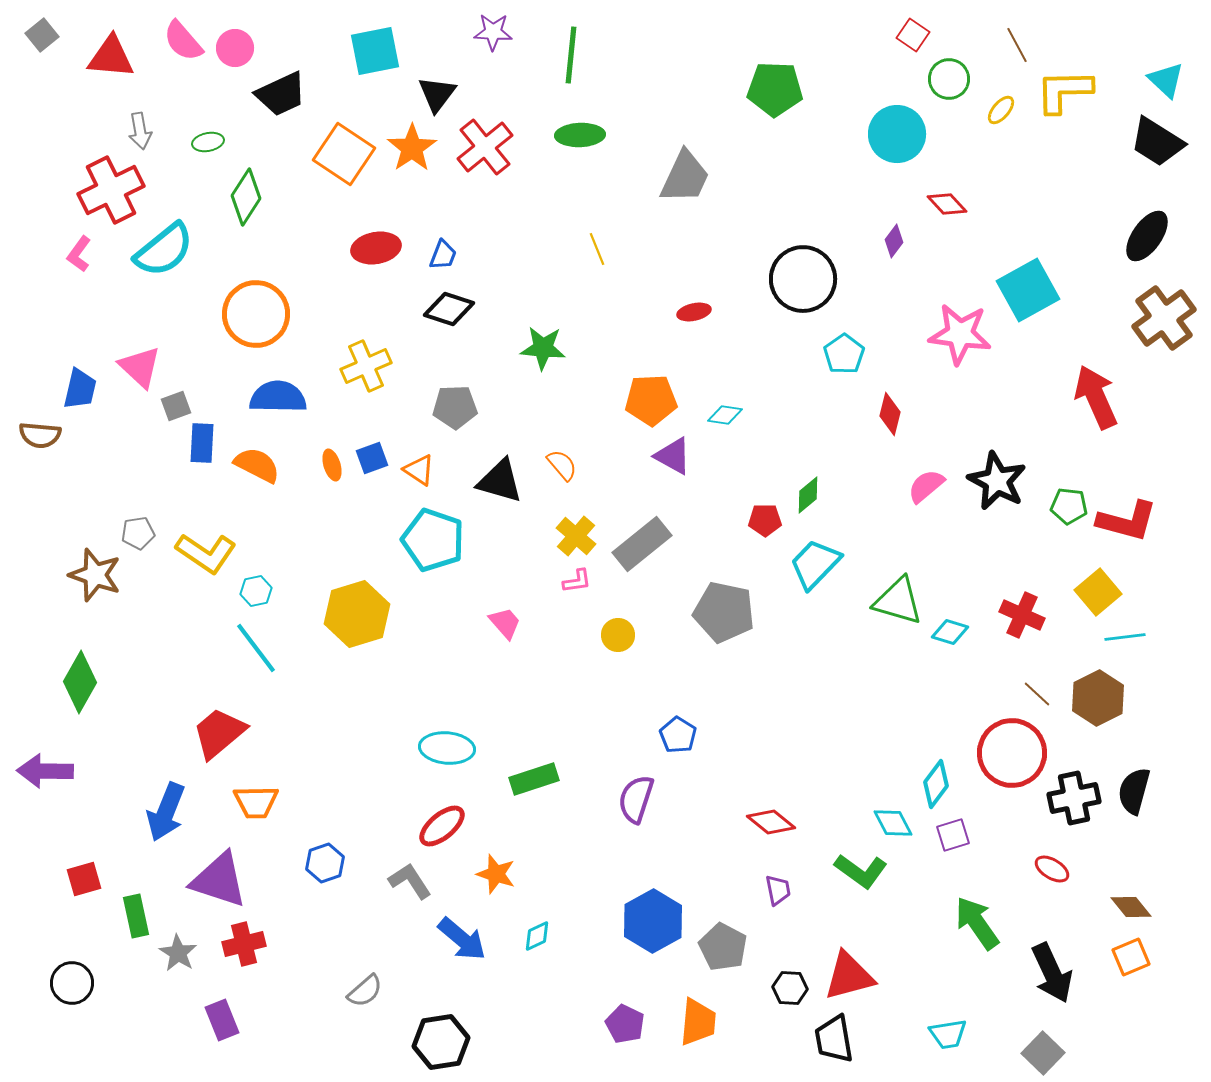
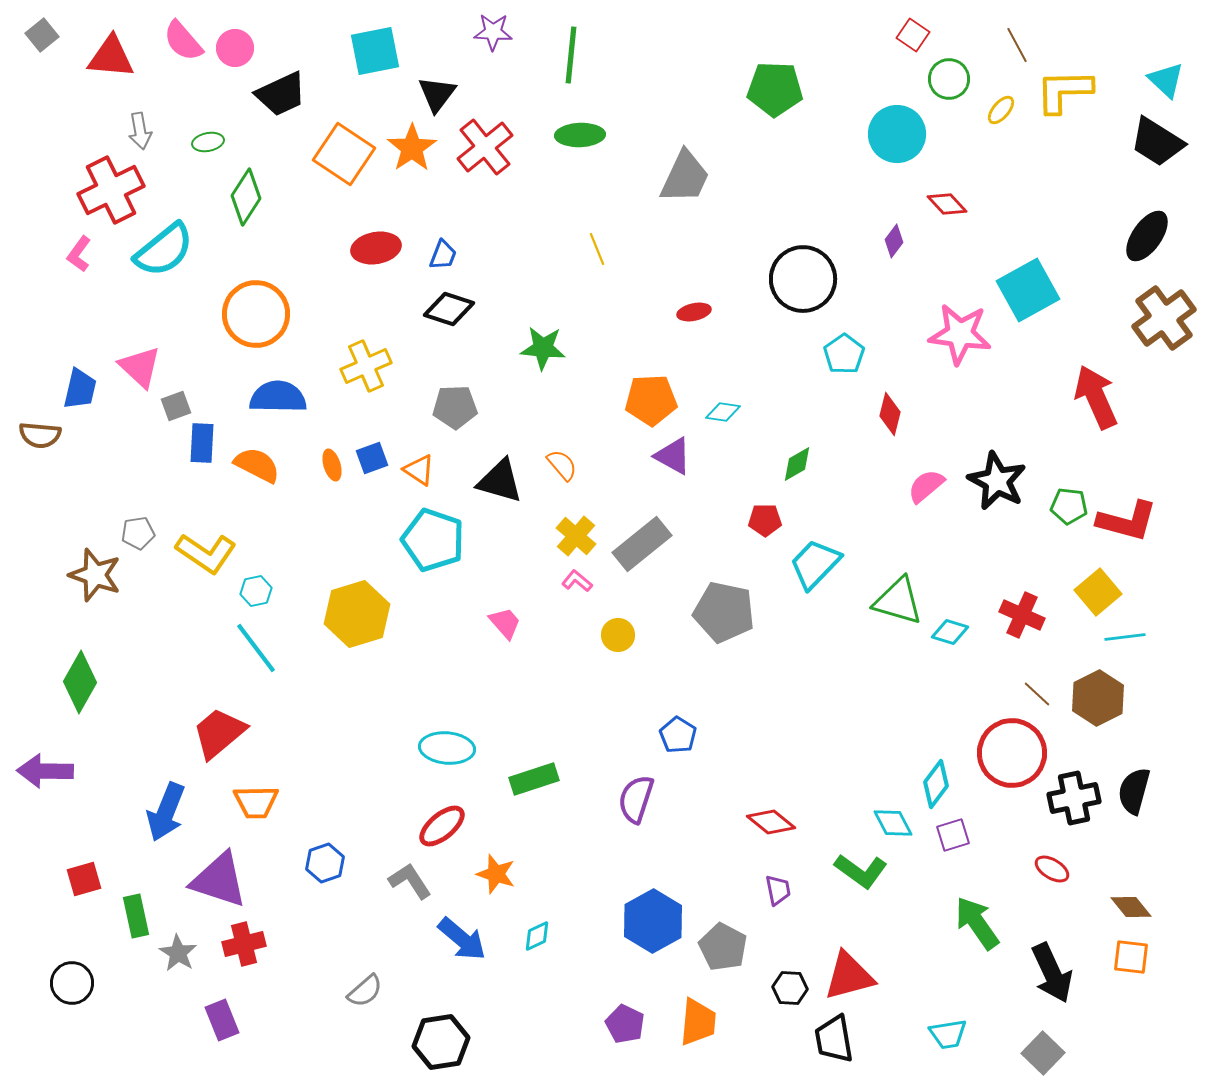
cyan diamond at (725, 415): moved 2 px left, 3 px up
green diamond at (808, 495): moved 11 px left, 31 px up; rotated 9 degrees clockwise
pink L-shape at (577, 581): rotated 132 degrees counterclockwise
orange square at (1131, 957): rotated 30 degrees clockwise
